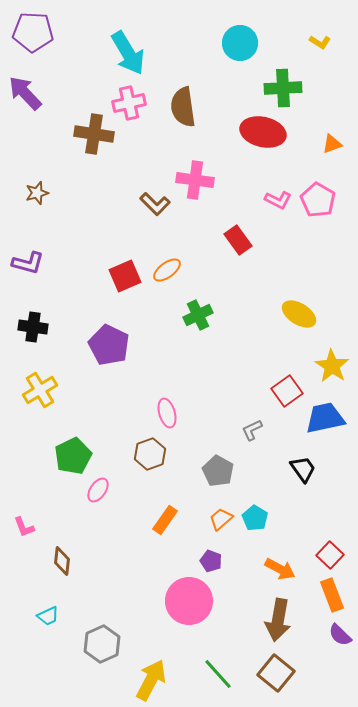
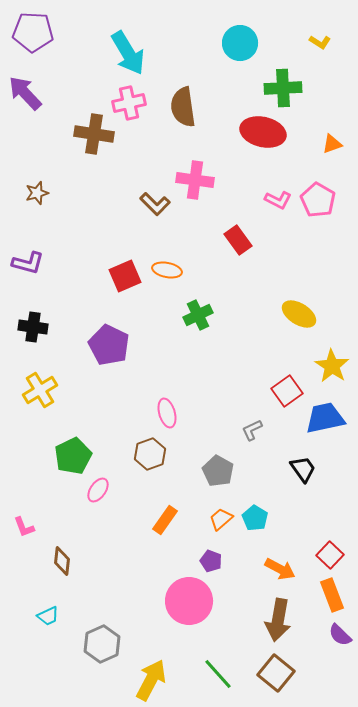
orange ellipse at (167, 270): rotated 48 degrees clockwise
